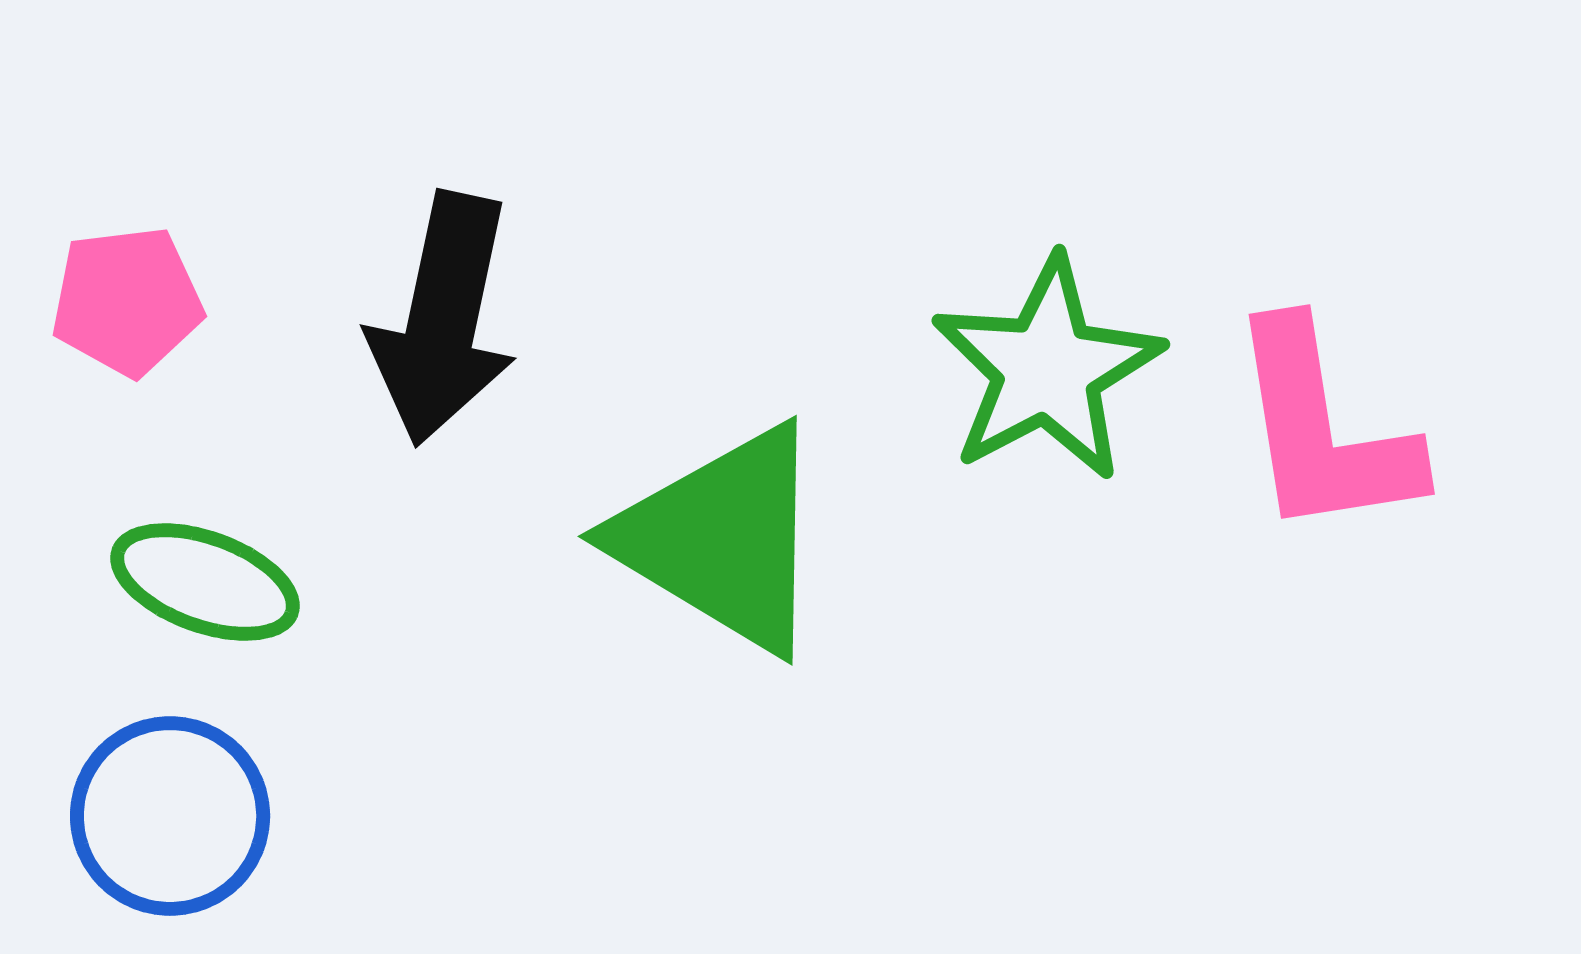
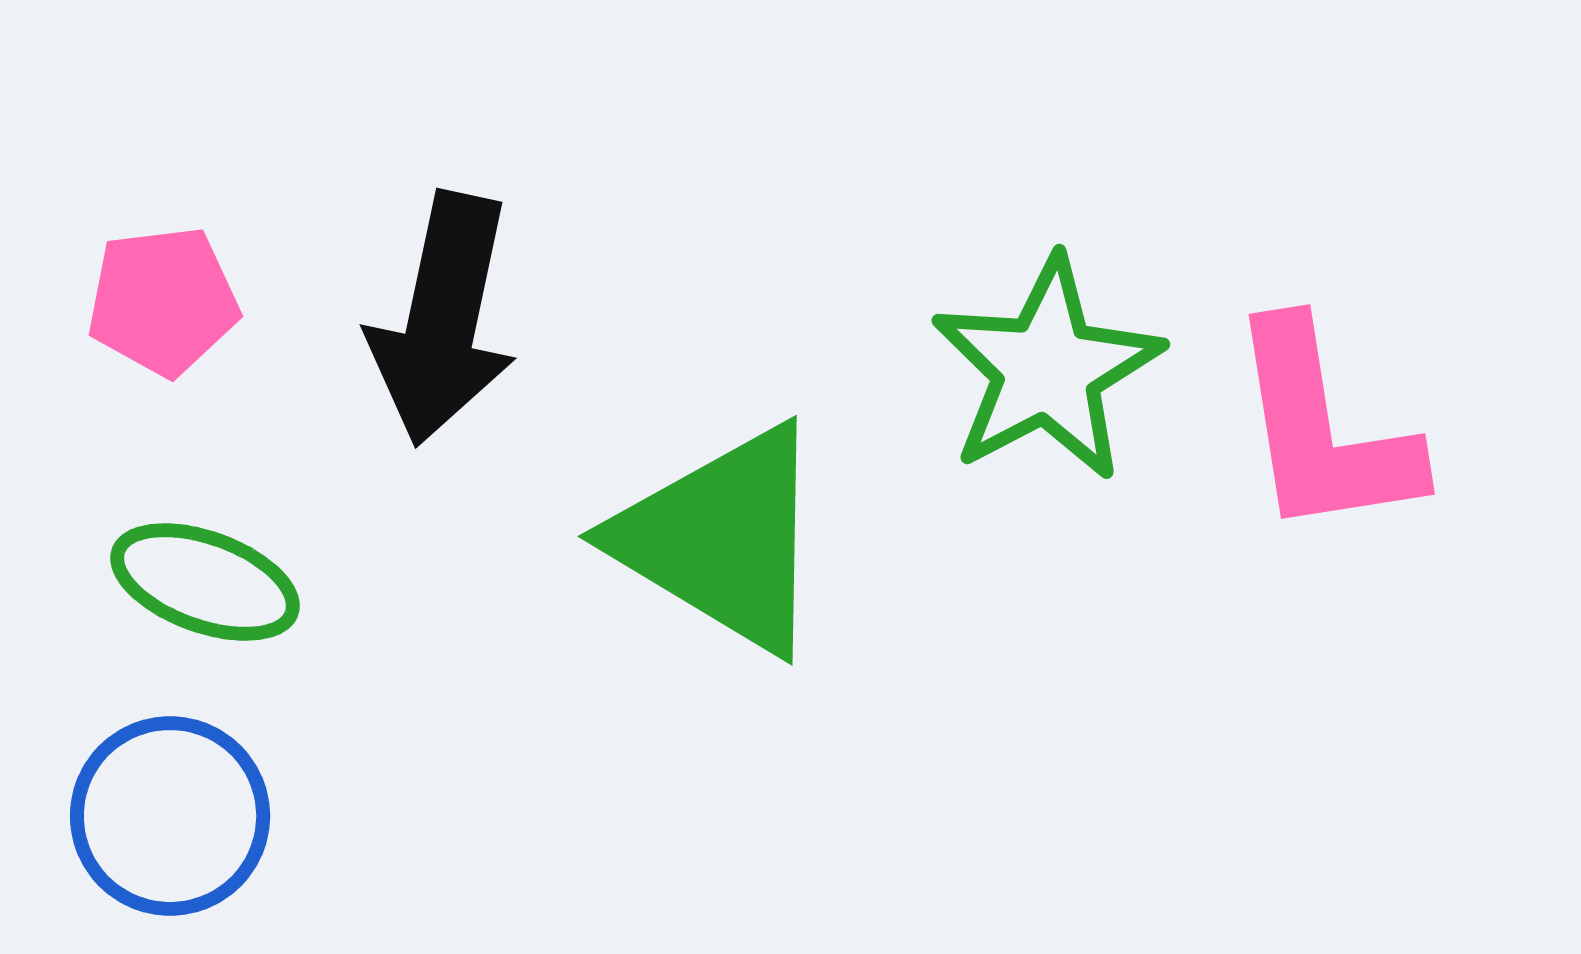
pink pentagon: moved 36 px right
